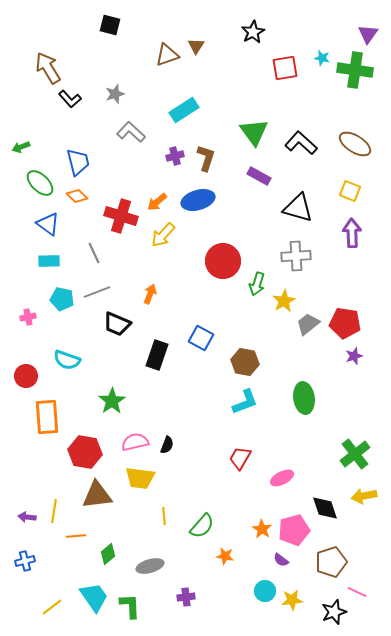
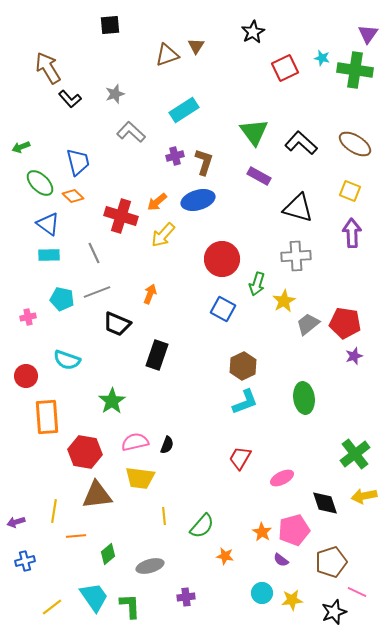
black square at (110, 25): rotated 20 degrees counterclockwise
red square at (285, 68): rotated 16 degrees counterclockwise
brown L-shape at (206, 158): moved 2 px left, 4 px down
orange diamond at (77, 196): moved 4 px left
cyan rectangle at (49, 261): moved 6 px up
red circle at (223, 261): moved 1 px left, 2 px up
blue square at (201, 338): moved 22 px right, 29 px up
brown hexagon at (245, 362): moved 2 px left, 4 px down; rotated 24 degrees clockwise
black diamond at (325, 508): moved 5 px up
purple arrow at (27, 517): moved 11 px left, 5 px down; rotated 24 degrees counterclockwise
orange star at (262, 529): moved 3 px down
cyan circle at (265, 591): moved 3 px left, 2 px down
